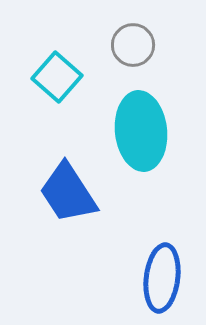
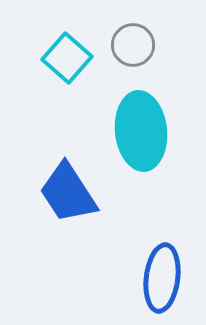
cyan square: moved 10 px right, 19 px up
